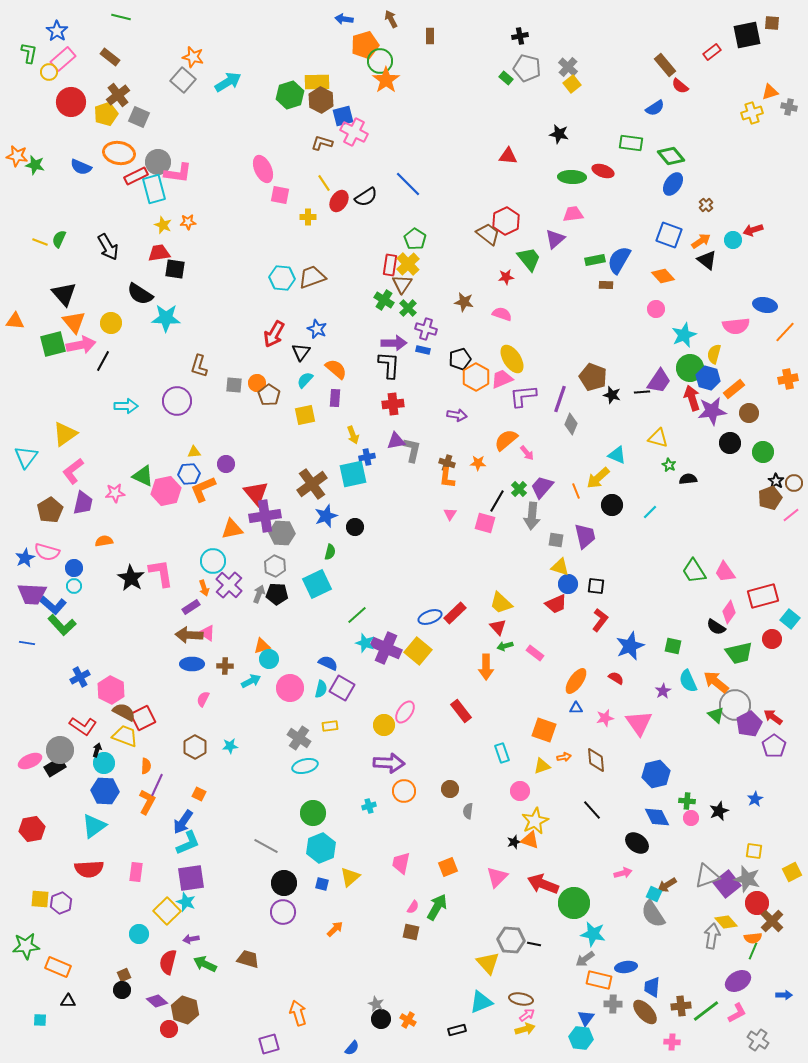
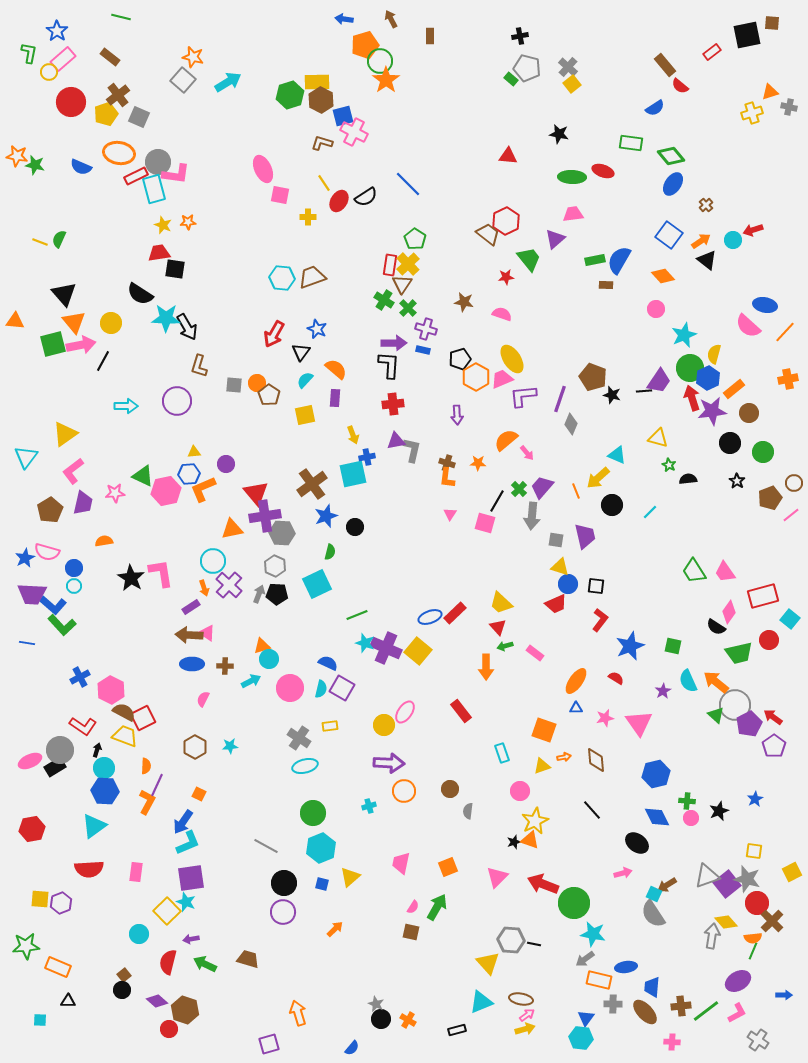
green rectangle at (506, 78): moved 5 px right, 1 px down
pink L-shape at (178, 173): moved 2 px left, 1 px down
blue square at (669, 235): rotated 16 degrees clockwise
black arrow at (108, 247): moved 79 px right, 80 px down
pink semicircle at (736, 326): moved 12 px right; rotated 48 degrees clockwise
blue hexagon at (708, 378): rotated 20 degrees clockwise
black line at (642, 392): moved 2 px right, 1 px up
purple arrow at (457, 415): rotated 78 degrees clockwise
black star at (776, 481): moved 39 px left
green line at (357, 615): rotated 20 degrees clockwise
red circle at (772, 639): moved 3 px left, 1 px down
cyan circle at (104, 763): moved 5 px down
brown square at (124, 975): rotated 16 degrees counterclockwise
